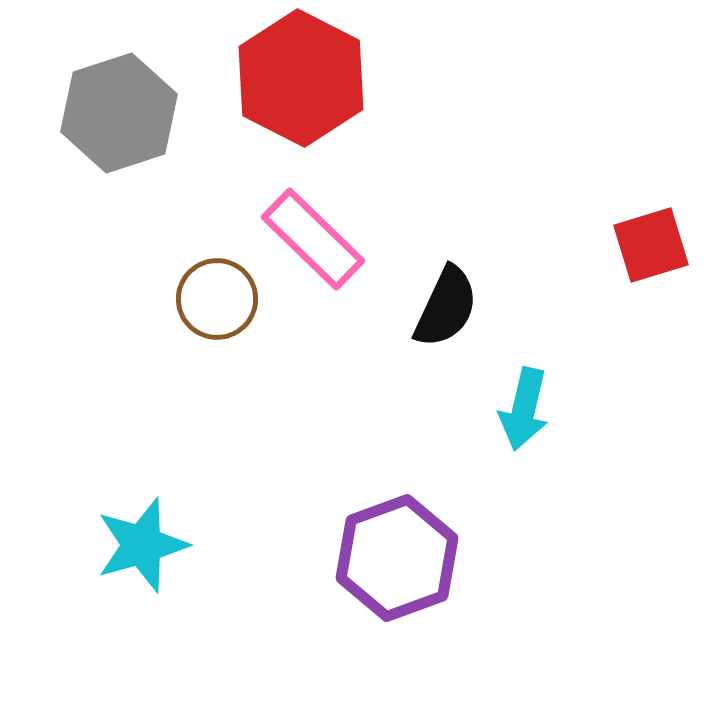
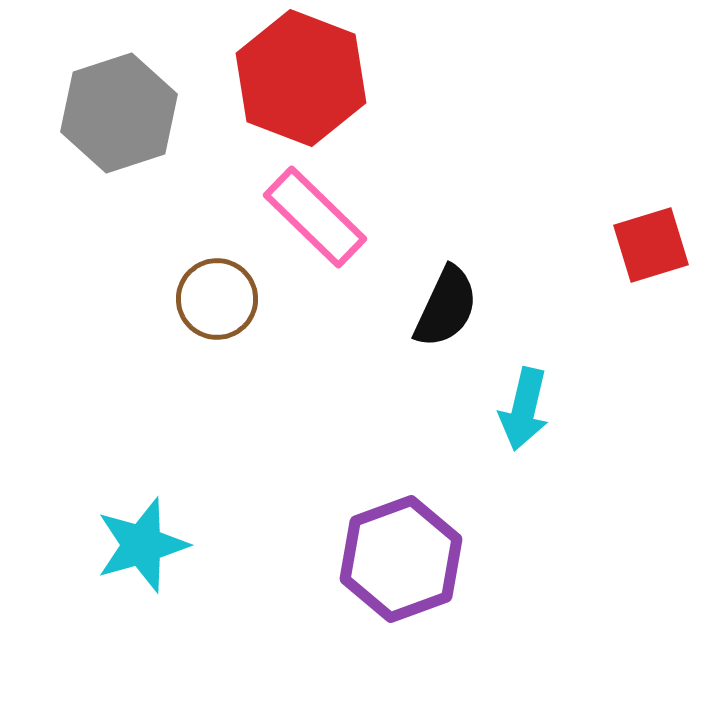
red hexagon: rotated 6 degrees counterclockwise
pink rectangle: moved 2 px right, 22 px up
purple hexagon: moved 4 px right, 1 px down
